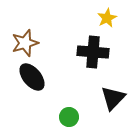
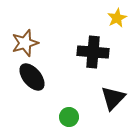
yellow star: moved 10 px right
